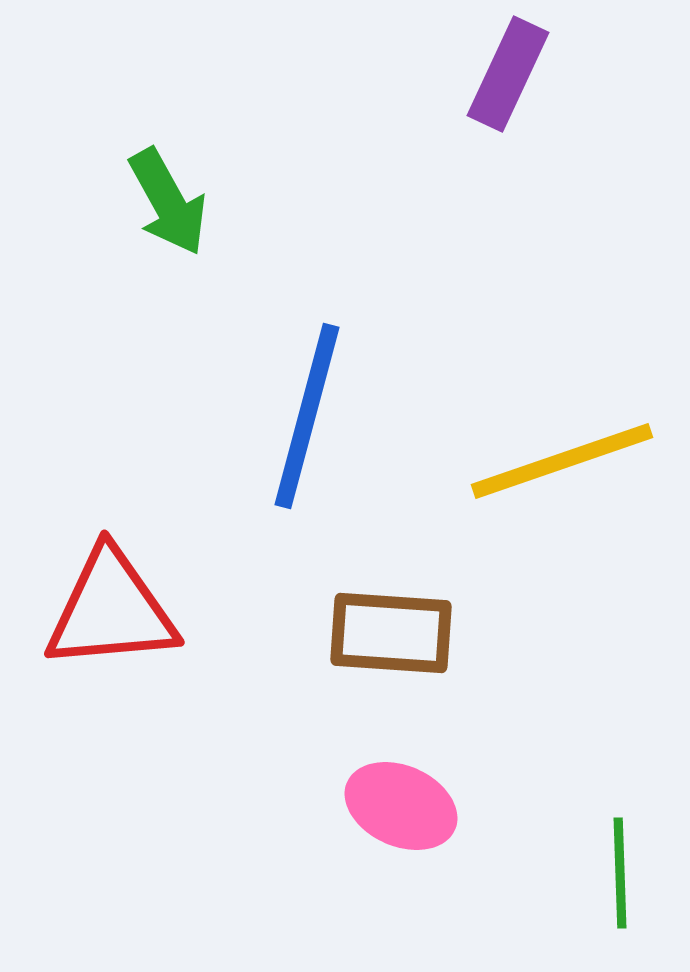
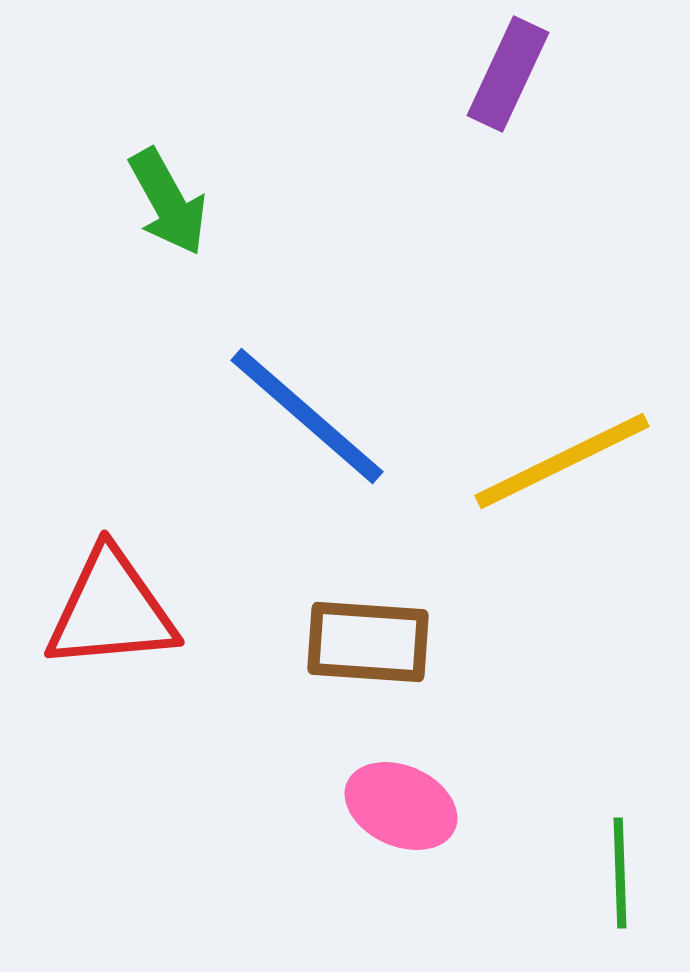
blue line: rotated 64 degrees counterclockwise
yellow line: rotated 7 degrees counterclockwise
brown rectangle: moved 23 px left, 9 px down
